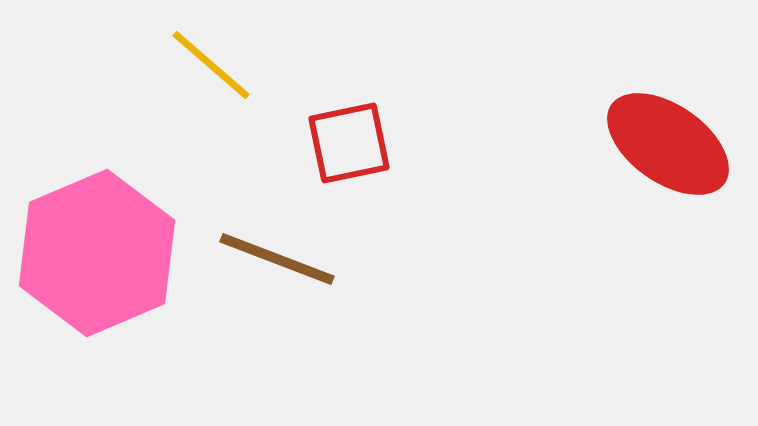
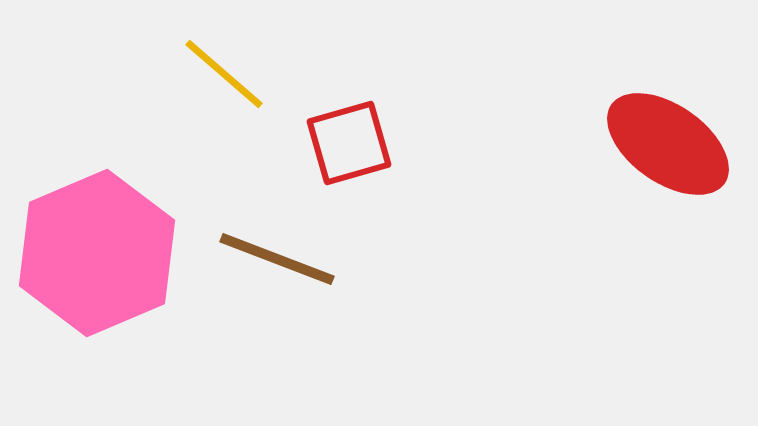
yellow line: moved 13 px right, 9 px down
red square: rotated 4 degrees counterclockwise
